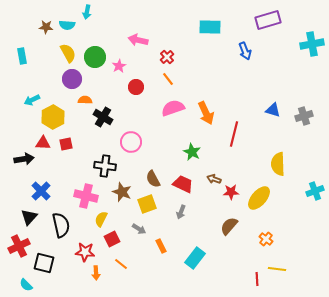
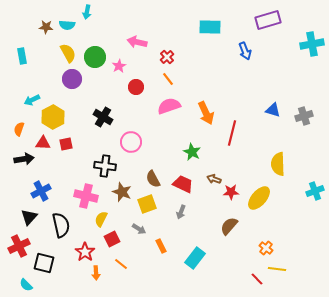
pink arrow at (138, 40): moved 1 px left, 2 px down
orange semicircle at (85, 100): moved 66 px left, 29 px down; rotated 72 degrees counterclockwise
pink semicircle at (173, 108): moved 4 px left, 2 px up
red line at (234, 134): moved 2 px left, 1 px up
blue cross at (41, 191): rotated 18 degrees clockwise
orange cross at (266, 239): moved 9 px down
red star at (85, 252): rotated 30 degrees clockwise
red line at (257, 279): rotated 40 degrees counterclockwise
